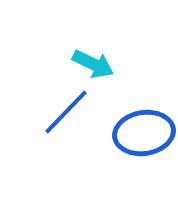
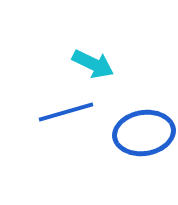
blue line: rotated 30 degrees clockwise
